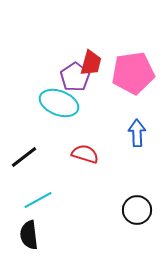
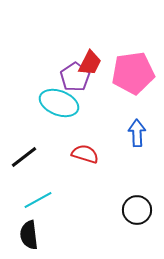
red trapezoid: moved 1 px left; rotated 12 degrees clockwise
